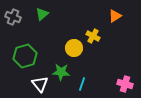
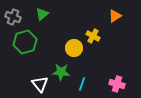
green hexagon: moved 14 px up
pink cross: moved 8 px left
